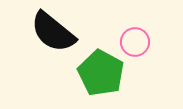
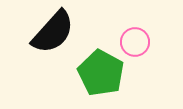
black semicircle: rotated 87 degrees counterclockwise
